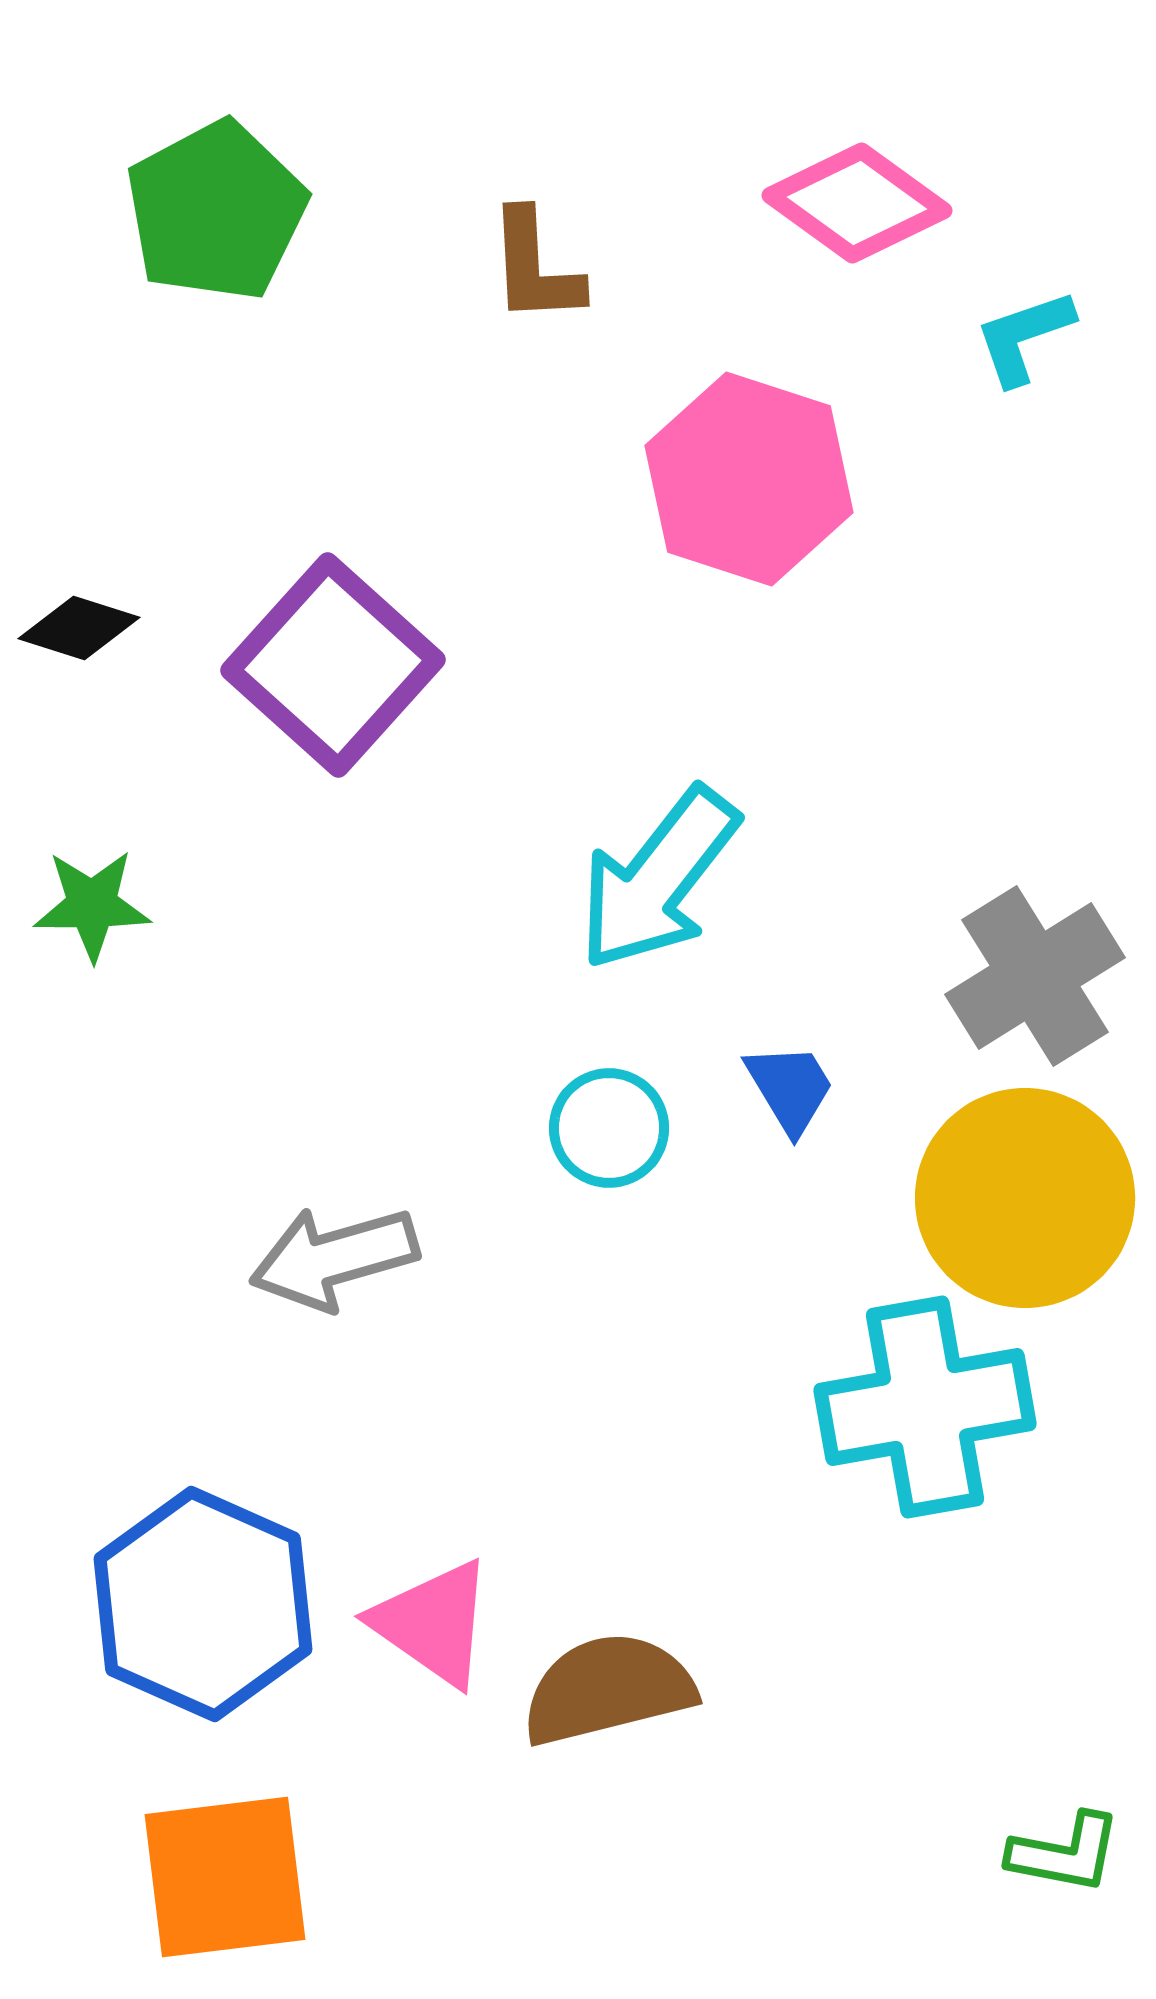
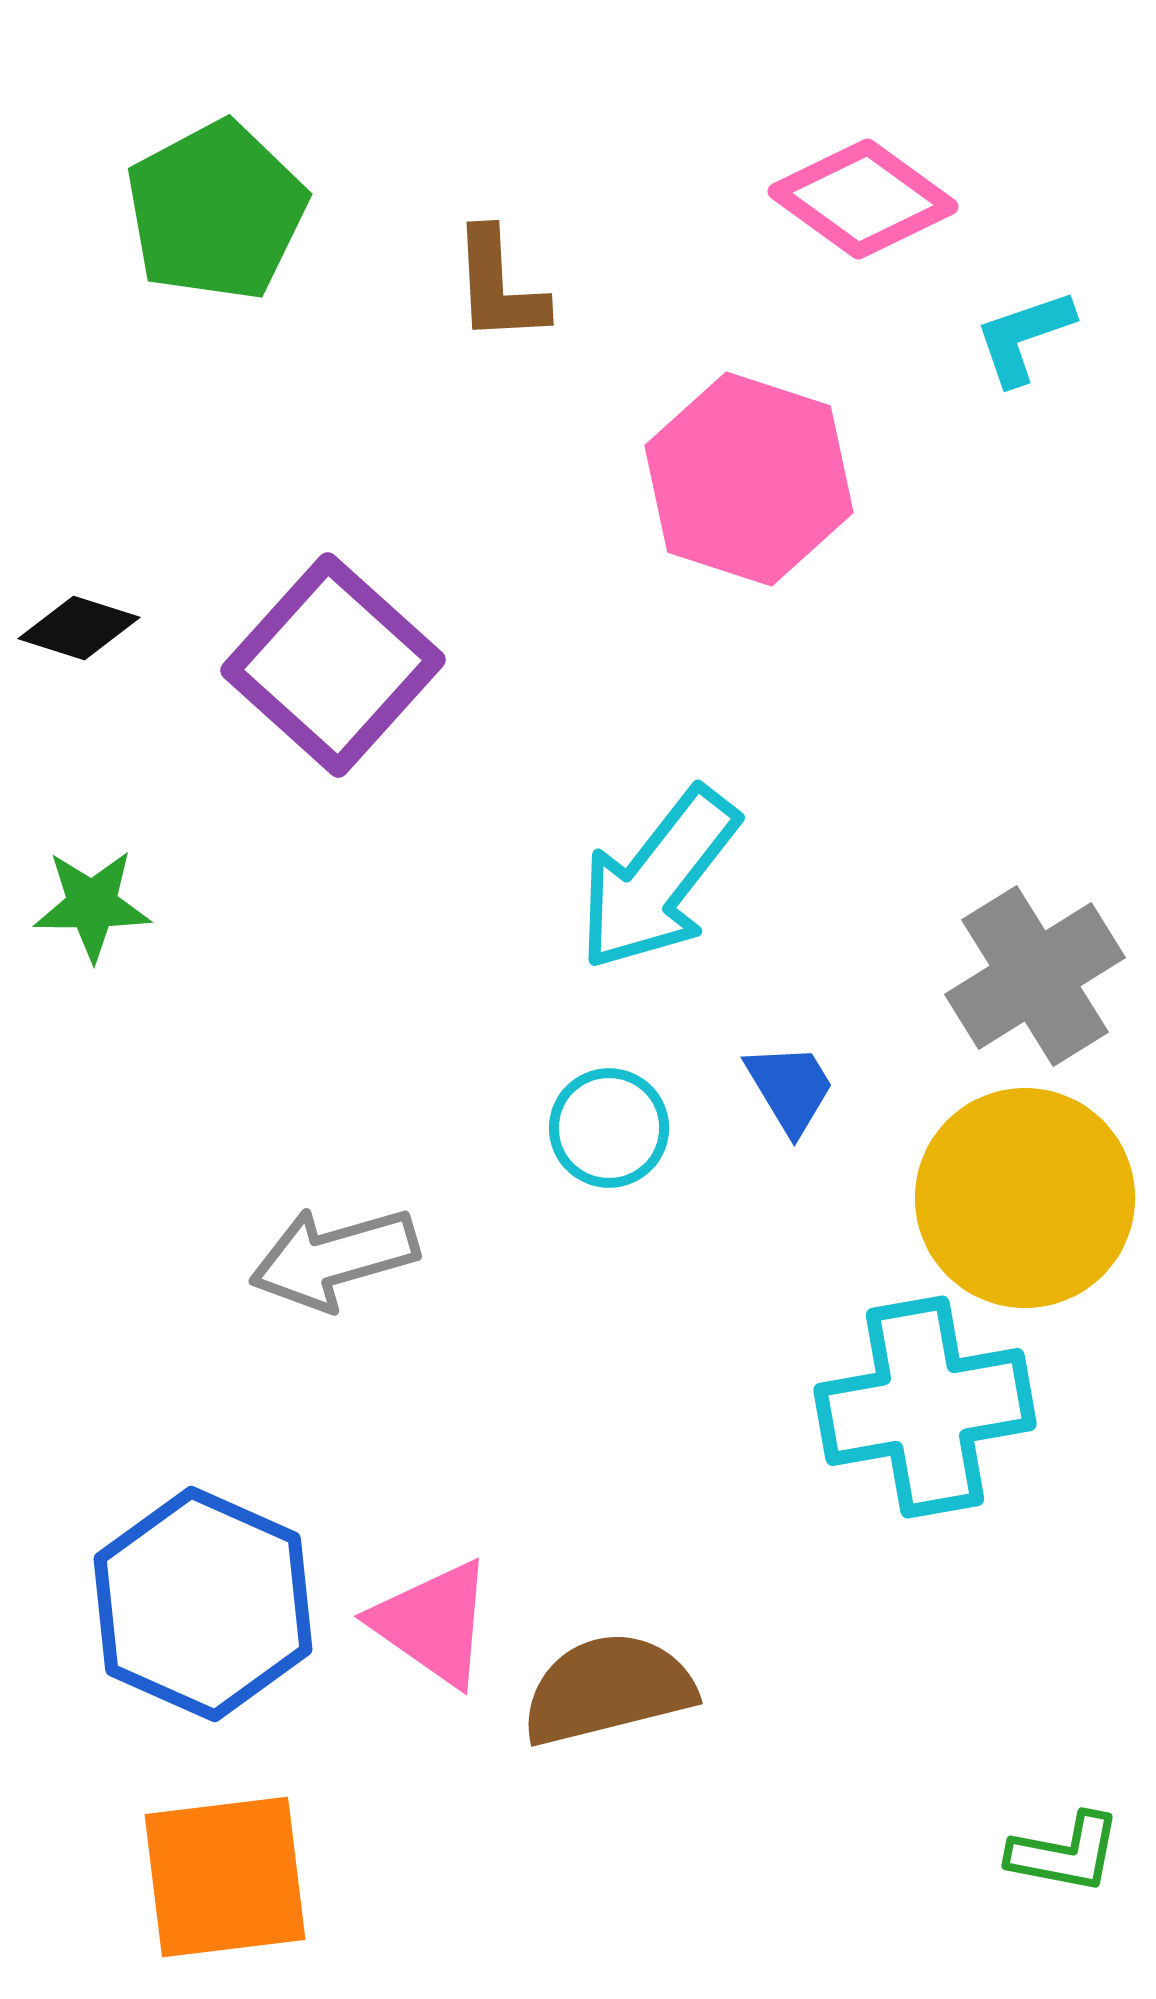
pink diamond: moved 6 px right, 4 px up
brown L-shape: moved 36 px left, 19 px down
